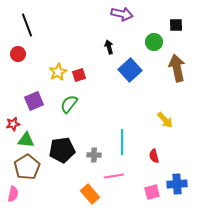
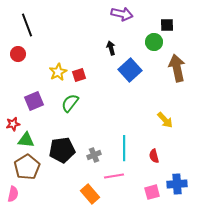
black square: moved 9 px left
black arrow: moved 2 px right, 1 px down
green semicircle: moved 1 px right, 1 px up
cyan line: moved 2 px right, 6 px down
gray cross: rotated 24 degrees counterclockwise
